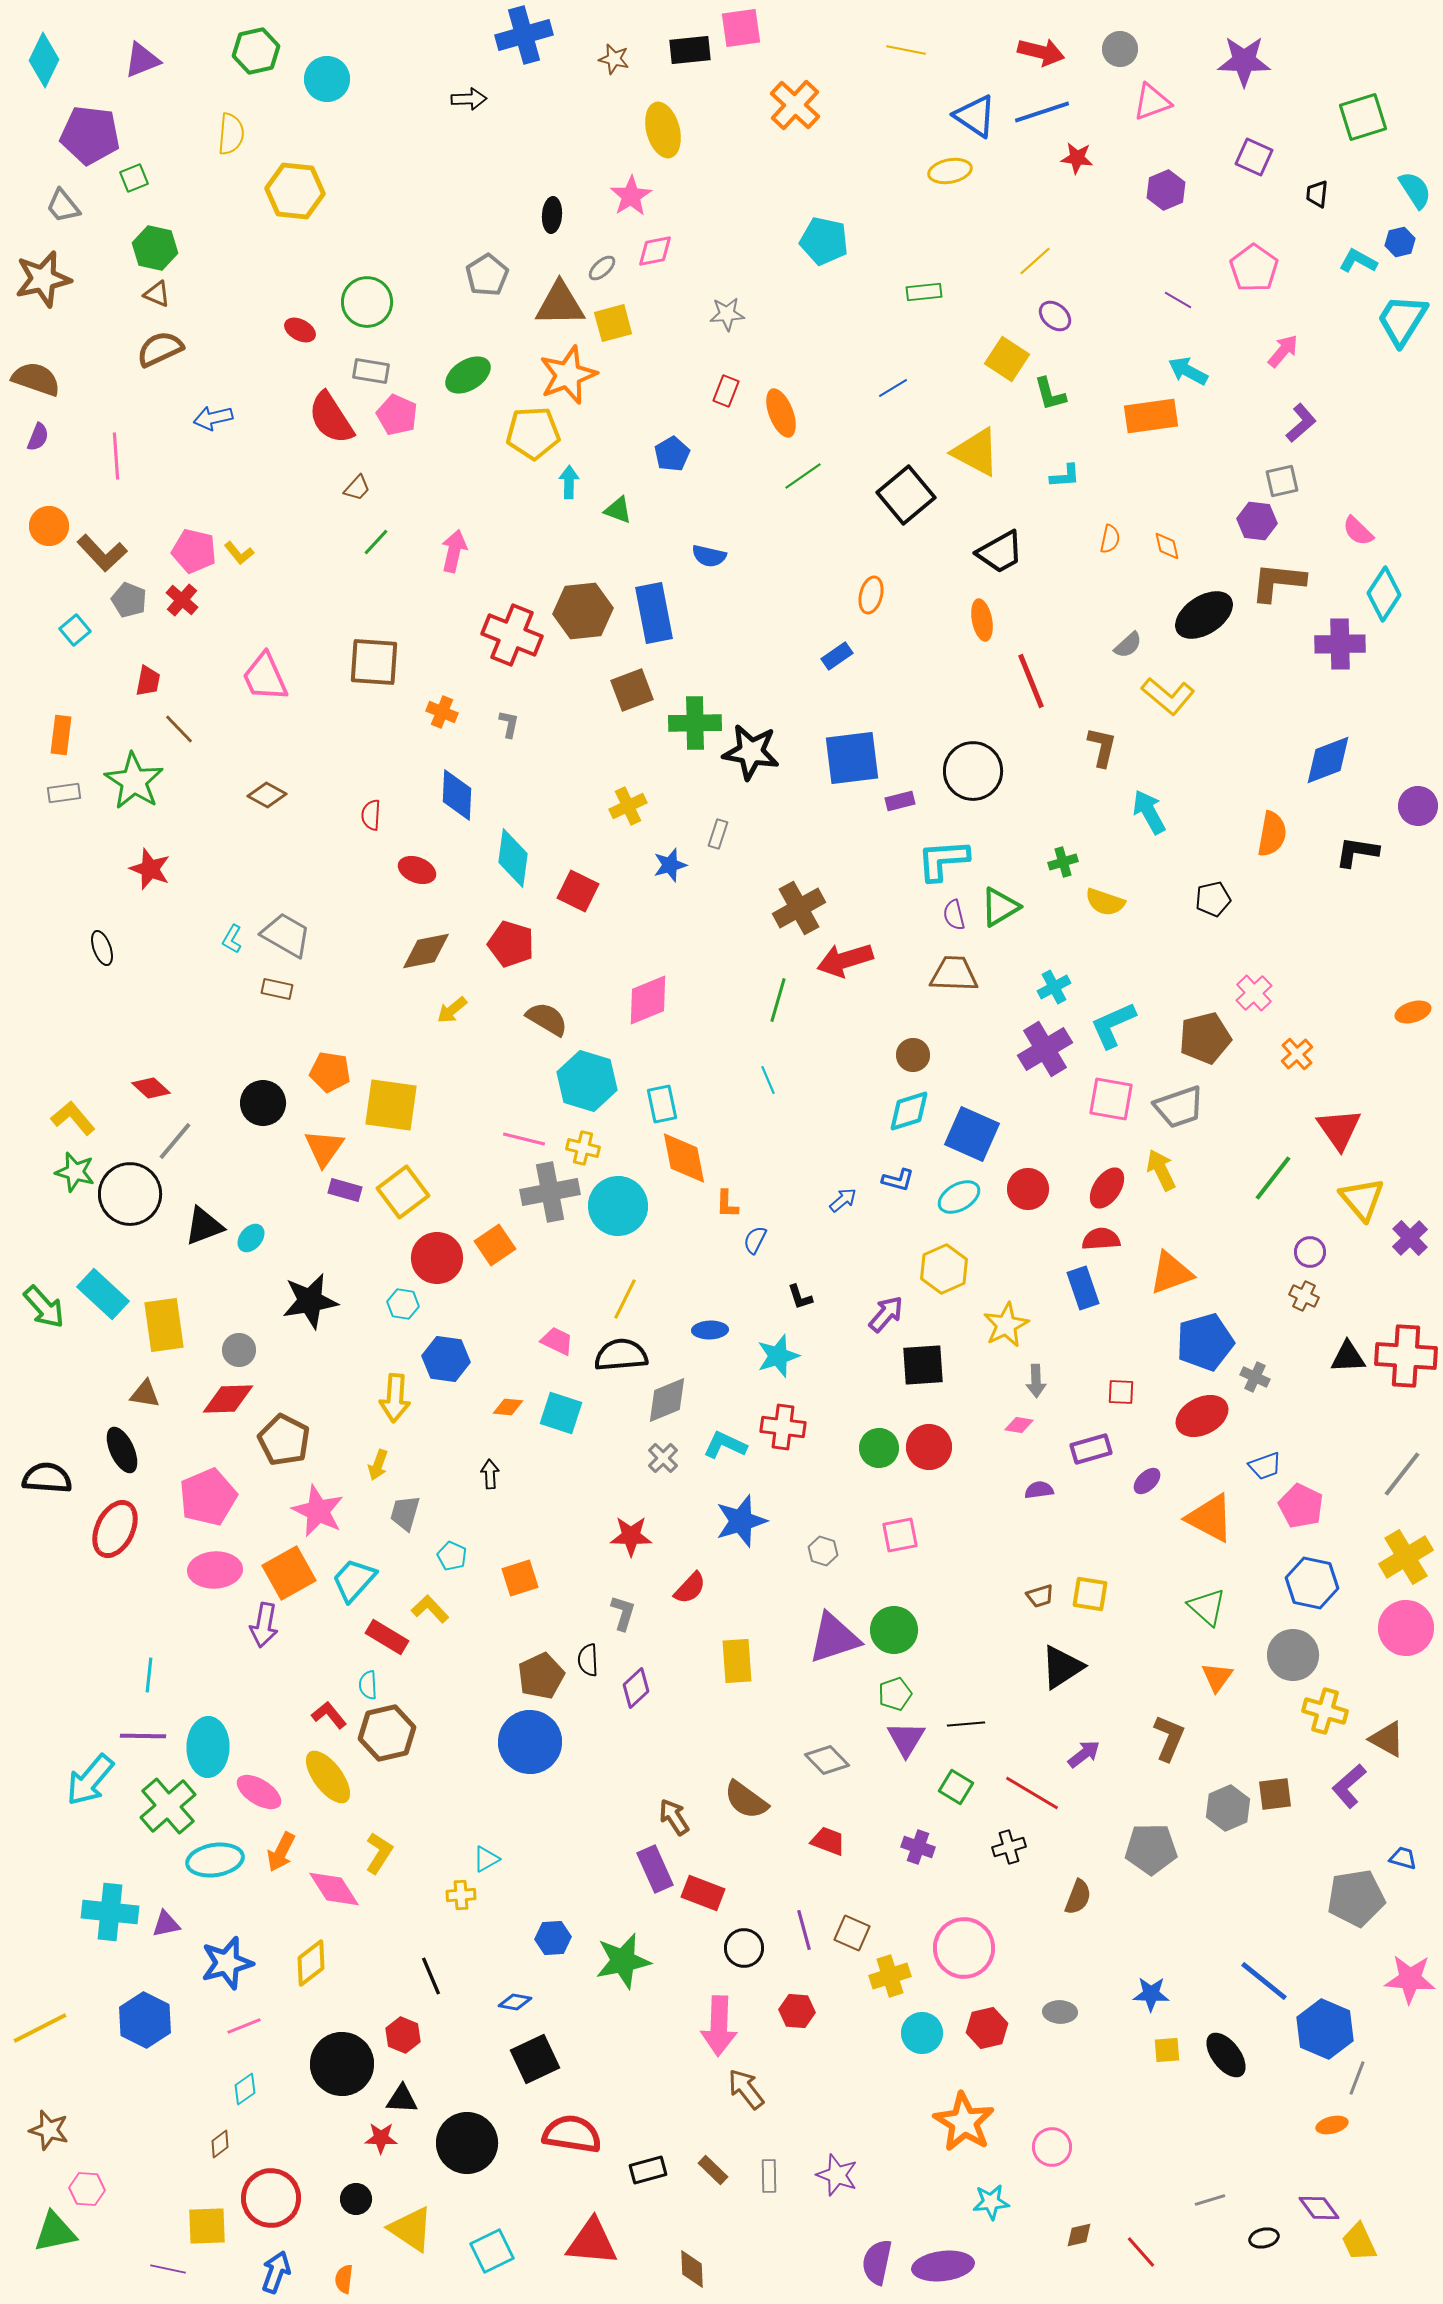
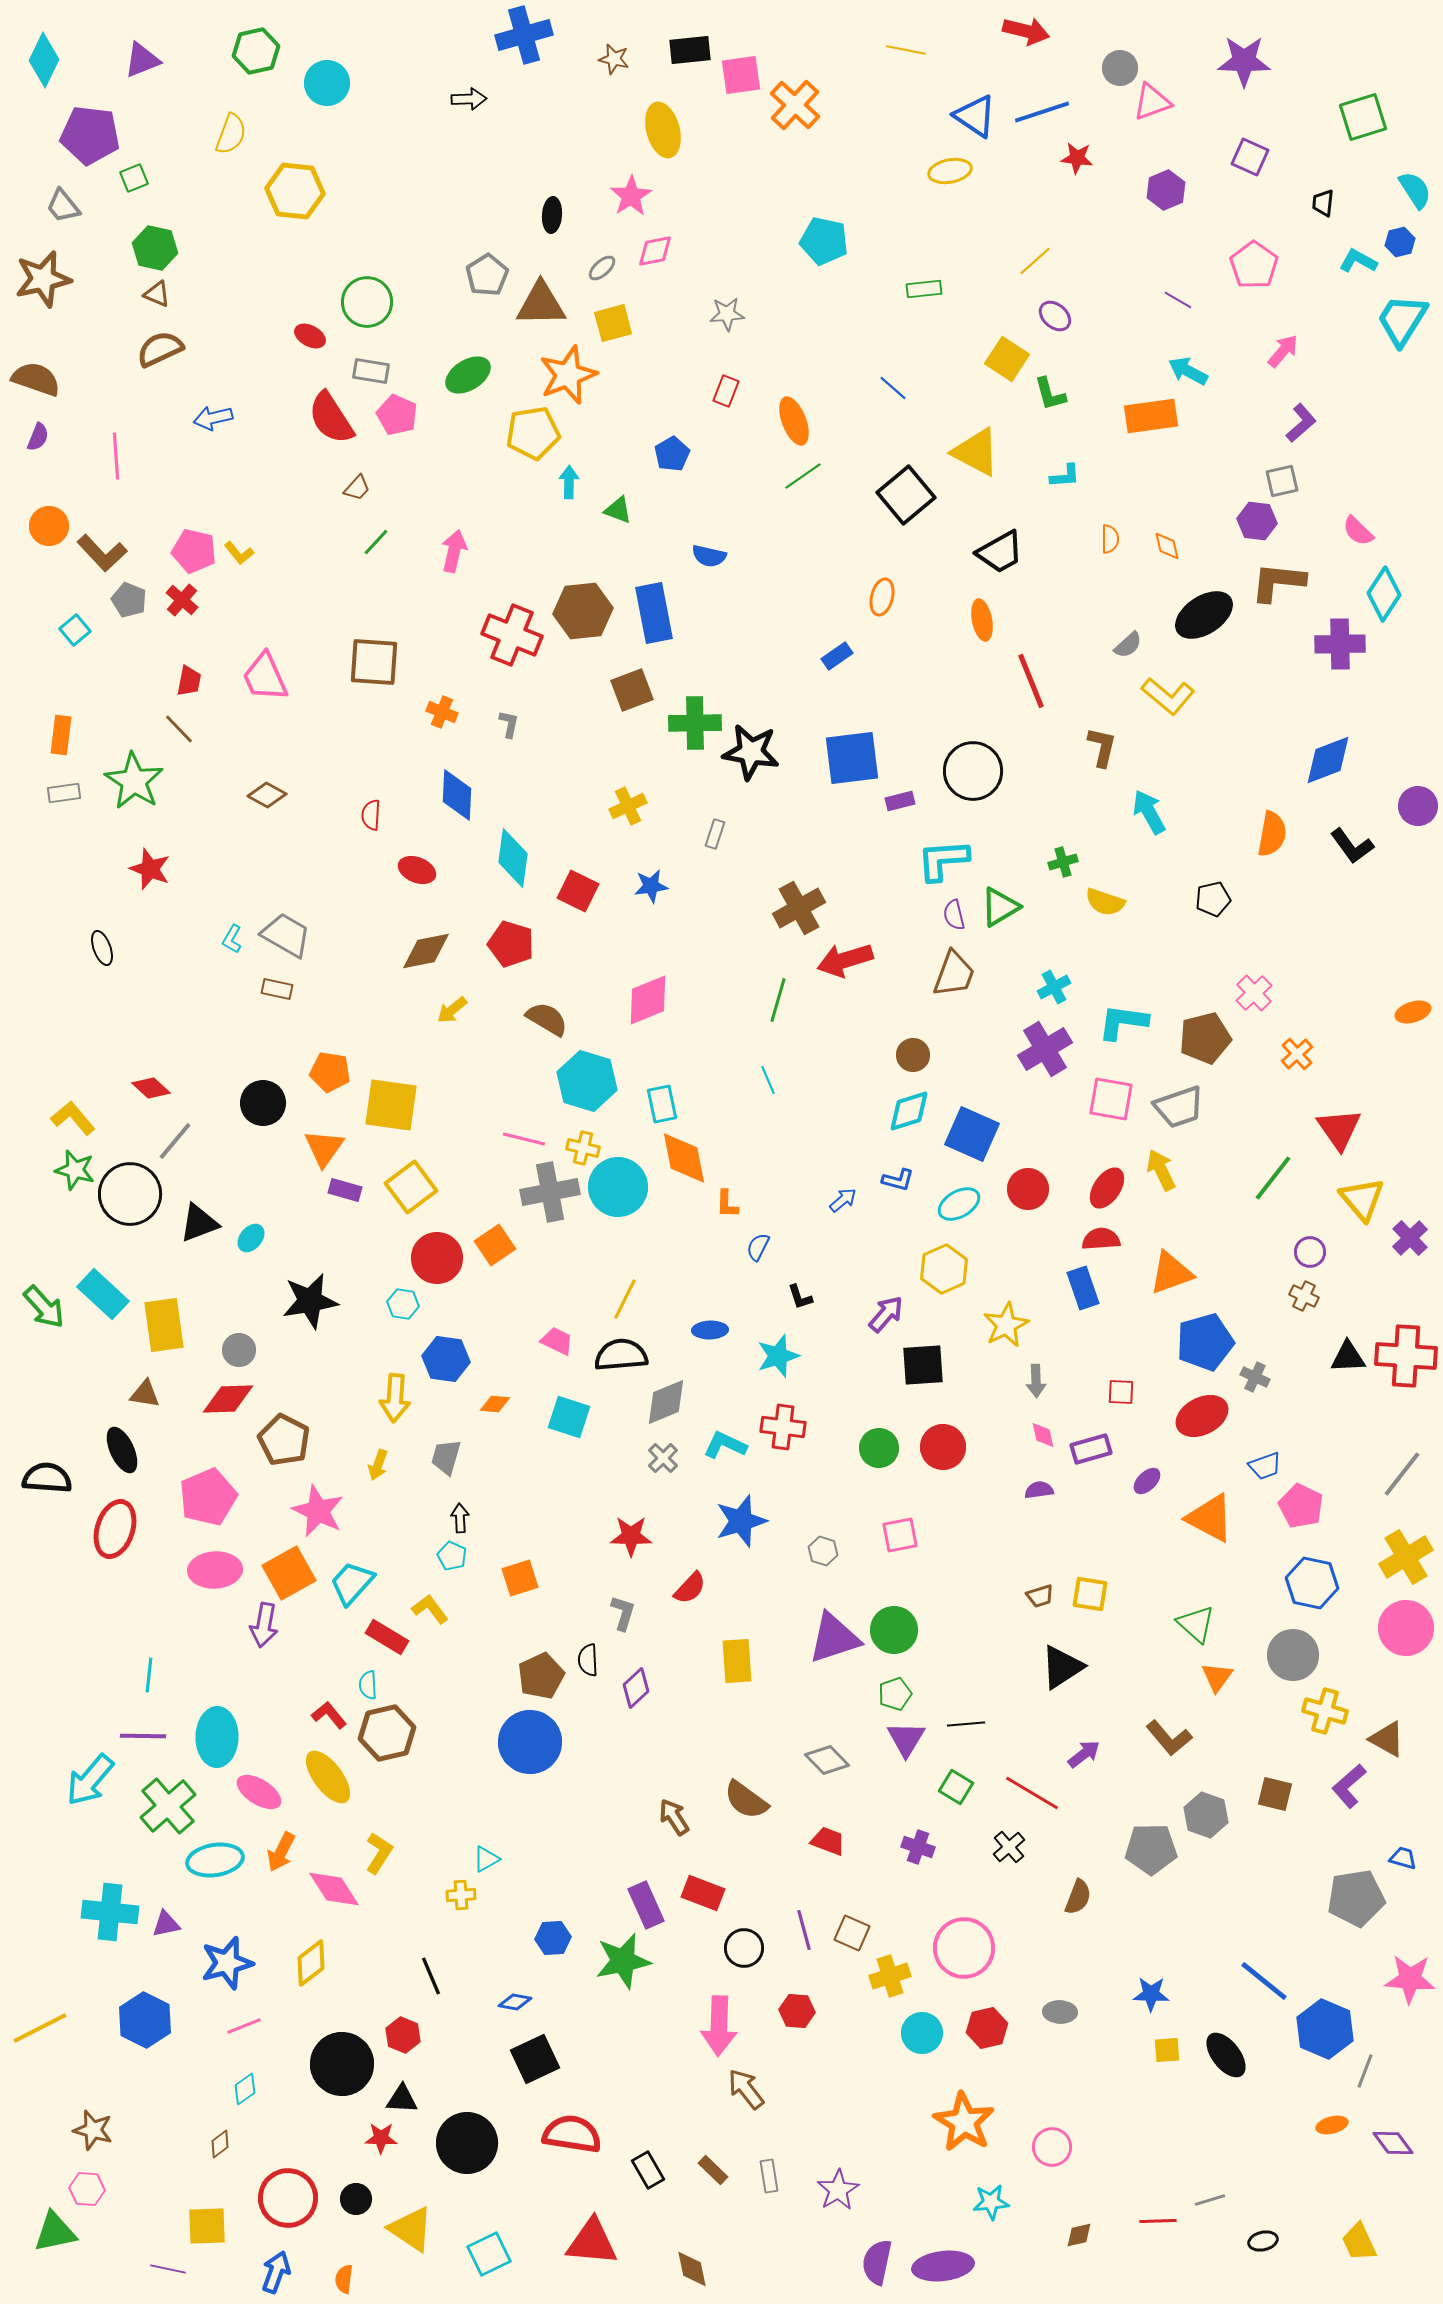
pink square at (741, 28): moved 47 px down
gray circle at (1120, 49): moved 19 px down
red arrow at (1041, 52): moved 15 px left, 21 px up
cyan circle at (327, 79): moved 4 px down
yellow semicircle at (231, 134): rotated 15 degrees clockwise
purple square at (1254, 157): moved 4 px left
black trapezoid at (1317, 194): moved 6 px right, 9 px down
pink pentagon at (1254, 268): moved 3 px up
green rectangle at (924, 292): moved 3 px up
brown triangle at (560, 304): moved 19 px left
red ellipse at (300, 330): moved 10 px right, 6 px down
blue line at (893, 388): rotated 72 degrees clockwise
orange ellipse at (781, 413): moved 13 px right, 8 px down
yellow pentagon at (533, 433): rotated 6 degrees counterclockwise
orange semicircle at (1110, 539): rotated 12 degrees counterclockwise
orange ellipse at (871, 595): moved 11 px right, 2 px down
red trapezoid at (148, 681): moved 41 px right
gray rectangle at (718, 834): moved 3 px left
black L-shape at (1357, 852): moved 5 px left, 6 px up; rotated 135 degrees counterclockwise
blue star at (670, 865): moved 19 px left, 21 px down; rotated 8 degrees clockwise
brown trapezoid at (954, 974): rotated 108 degrees clockwise
cyan L-shape at (1113, 1025): moved 10 px right, 3 px up; rotated 32 degrees clockwise
green star at (75, 1172): moved 2 px up
yellow square at (403, 1192): moved 8 px right, 5 px up
cyan ellipse at (959, 1197): moved 7 px down
cyan circle at (618, 1206): moved 19 px up
black triangle at (204, 1226): moved 5 px left, 3 px up
blue semicircle at (755, 1240): moved 3 px right, 7 px down
gray diamond at (667, 1400): moved 1 px left, 2 px down
orange diamond at (508, 1407): moved 13 px left, 3 px up
cyan square at (561, 1413): moved 8 px right, 4 px down
pink diamond at (1019, 1425): moved 24 px right, 10 px down; rotated 68 degrees clockwise
red circle at (929, 1447): moved 14 px right
black arrow at (490, 1474): moved 30 px left, 44 px down
gray trapezoid at (405, 1513): moved 41 px right, 56 px up
red ellipse at (115, 1529): rotated 8 degrees counterclockwise
cyan trapezoid at (354, 1580): moved 2 px left, 3 px down
green triangle at (1207, 1607): moved 11 px left, 17 px down
yellow L-shape at (430, 1609): rotated 6 degrees clockwise
brown L-shape at (1169, 1738): rotated 117 degrees clockwise
cyan ellipse at (208, 1747): moved 9 px right, 10 px up
brown square at (1275, 1794): rotated 21 degrees clockwise
gray hexagon at (1228, 1808): moved 22 px left, 7 px down; rotated 18 degrees counterclockwise
black cross at (1009, 1847): rotated 24 degrees counterclockwise
purple rectangle at (655, 1869): moved 9 px left, 36 px down
gray line at (1357, 2078): moved 8 px right, 7 px up
brown star at (49, 2130): moved 44 px right
black rectangle at (648, 2170): rotated 75 degrees clockwise
purple star at (837, 2175): moved 1 px right, 15 px down; rotated 21 degrees clockwise
gray rectangle at (769, 2176): rotated 8 degrees counterclockwise
red circle at (271, 2198): moved 17 px right
purple diamond at (1319, 2208): moved 74 px right, 65 px up
black ellipse at (1264, 2238): moved 1 px left, 3 px down
cyan square at (492, 2251): moved 3 px left, 3 px down
red line at (1141, 2252): moved 17 px right, 31 px up; rotated 51 degrees counterclockwise
brown diamond at (692, 2269): rotated 9 degrees counterclockwise
